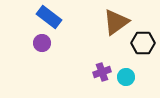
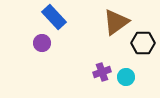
blue rectangle: moved 5 px right; rotated 10 degrees clockwise
